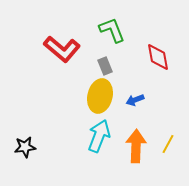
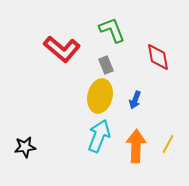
gray rectangle: moved 1 px right, 1 px up
blue arrow: rotated 48 degrees counterclockwise
